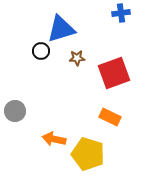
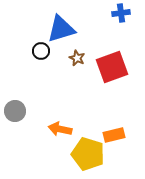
brown star: rotated 28 degrees clockwise
red square: moved 2 px left, 6 px up
orange rectangle: moved 4 px right, 18 px down; rotated 40 degrees counterclockwise
orange arrow: moved 6 px right, 10 px up
